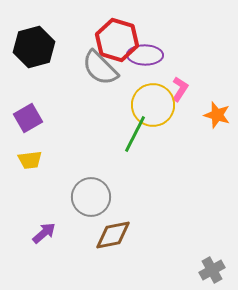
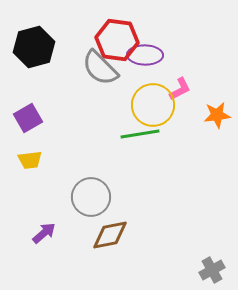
red hexagon: rotated 9 degrees counterclockwise
pink L-shape: rotated 30 degrees clockwise
orange star: rotated 24 degrees counterclockwise
green line: moved 5 px right; rotated 54 degrees clockwise
brown diamond: moved 3 px left
